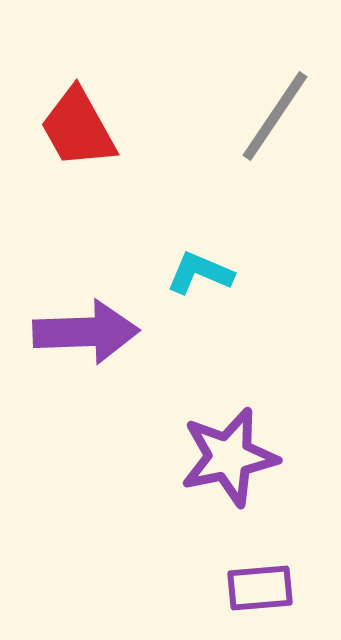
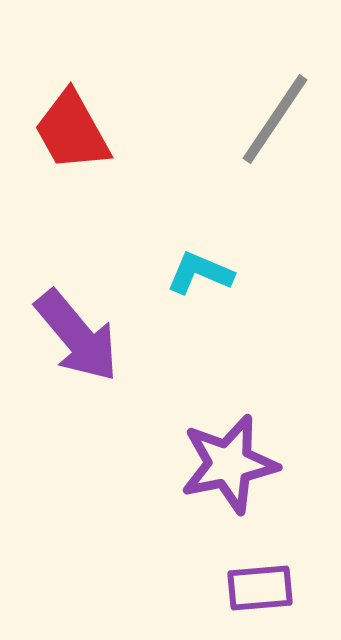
gray line: moved 3 px down
red trapezoid: moved 6 px left, 3 px down
purple arrow: moved 9 px left, 4 px down; rotated 52 degrees clockwise
purple star: moved 7 px down
